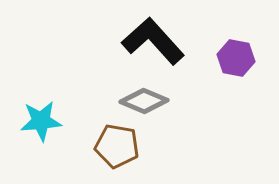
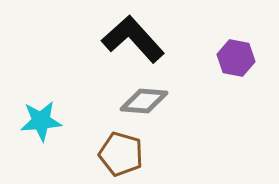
black L-shape: moved 20 px left, 2 px up
gray diamond: rotated 18 degrees counterclockwise
brown pentagon: moved 4 px right, 8 px down; rotated 6 degrees clockwise
